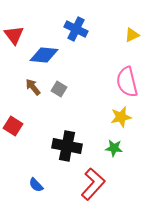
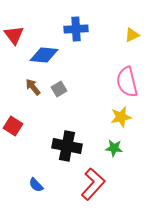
blue cross: rotated 30 degrees counterclockwise
gray square: rotated 28 degrees clockwise
